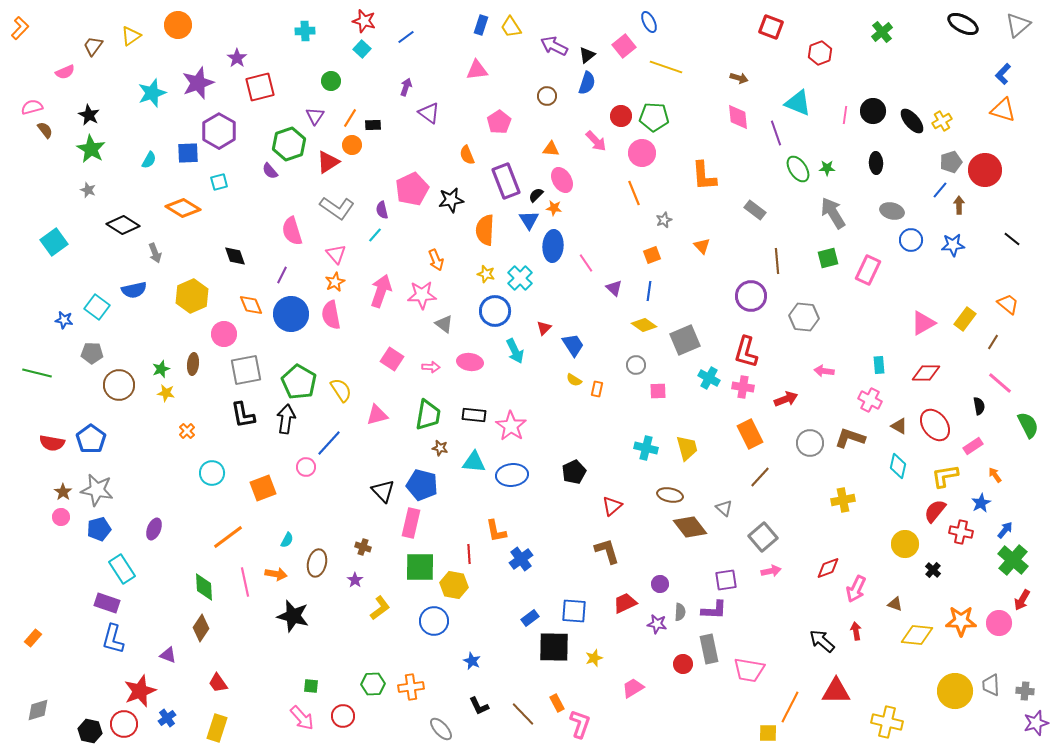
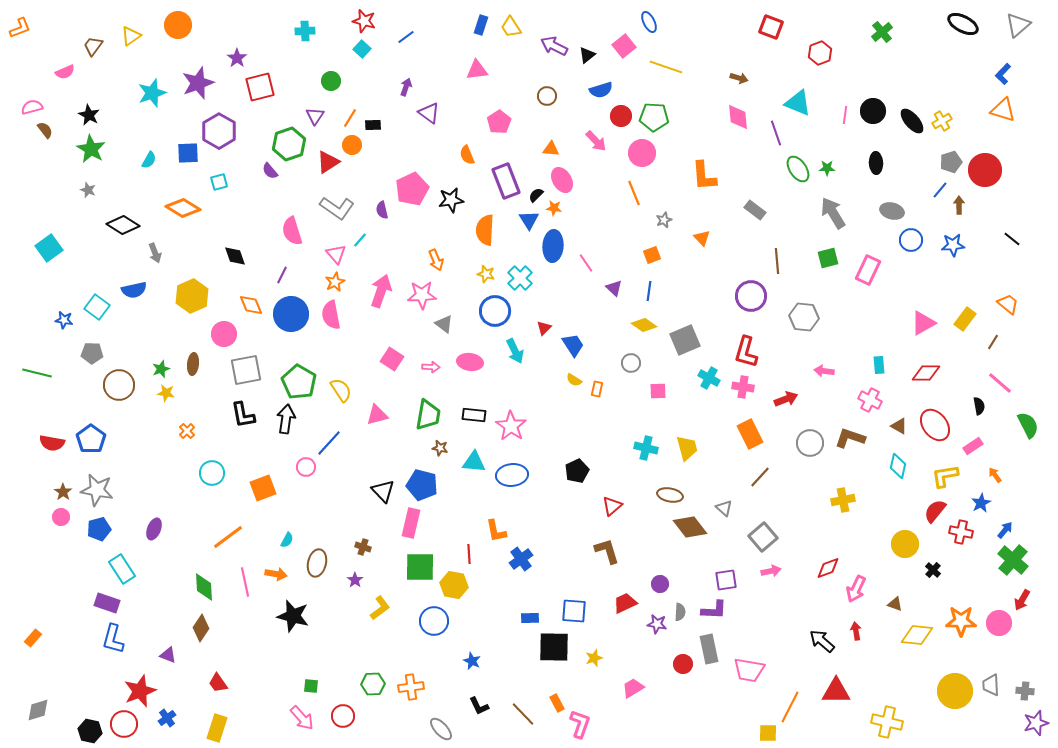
orange L-shape at (20, 28): rotated 25 degrees clockwise
blue semicircle at (587, 83): moved 14 px right, 7 px down; rotated 55 degrees clockwise
cyan line at (375, 235): moved 15 px left, 5 px down
cyan square at (54, 242): moved 5 px left, 6 px down
orange triangle at (702, 246): moved 8 px up
gray circle at (636, 365): moved 5 px left, 2 px up
black pentagon at (574, 472): moved 3 px right, 1 px up
blue rectangle at (530, 618): rotated 36 degrees clockwise
